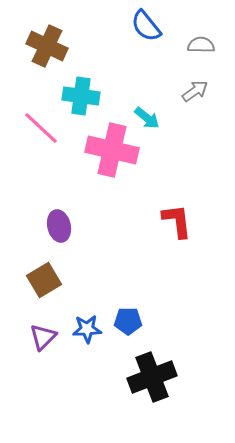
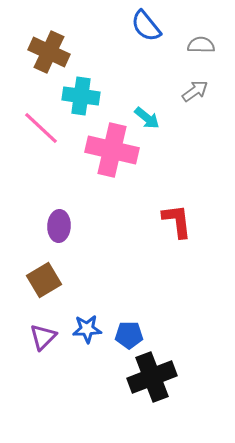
brown cross: moved 2 px right, 6 px down
purple ellipse: rotated 16 degrees clockwise
blue pentagon: moved 1 px right, 14 px down
